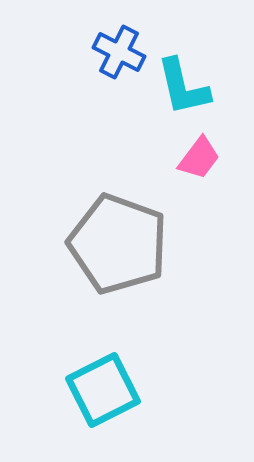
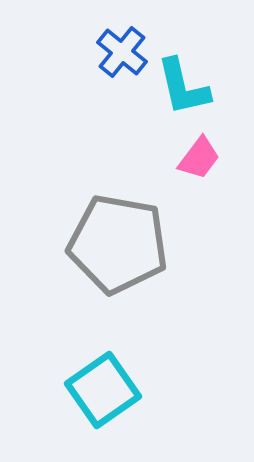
blue cross: moved 3 px right; rotated 12 degrees clockwise
gray pentagon: rotated 10 degrees counterclockwise
cyan square: rotated 8 degrees counterclockwise
